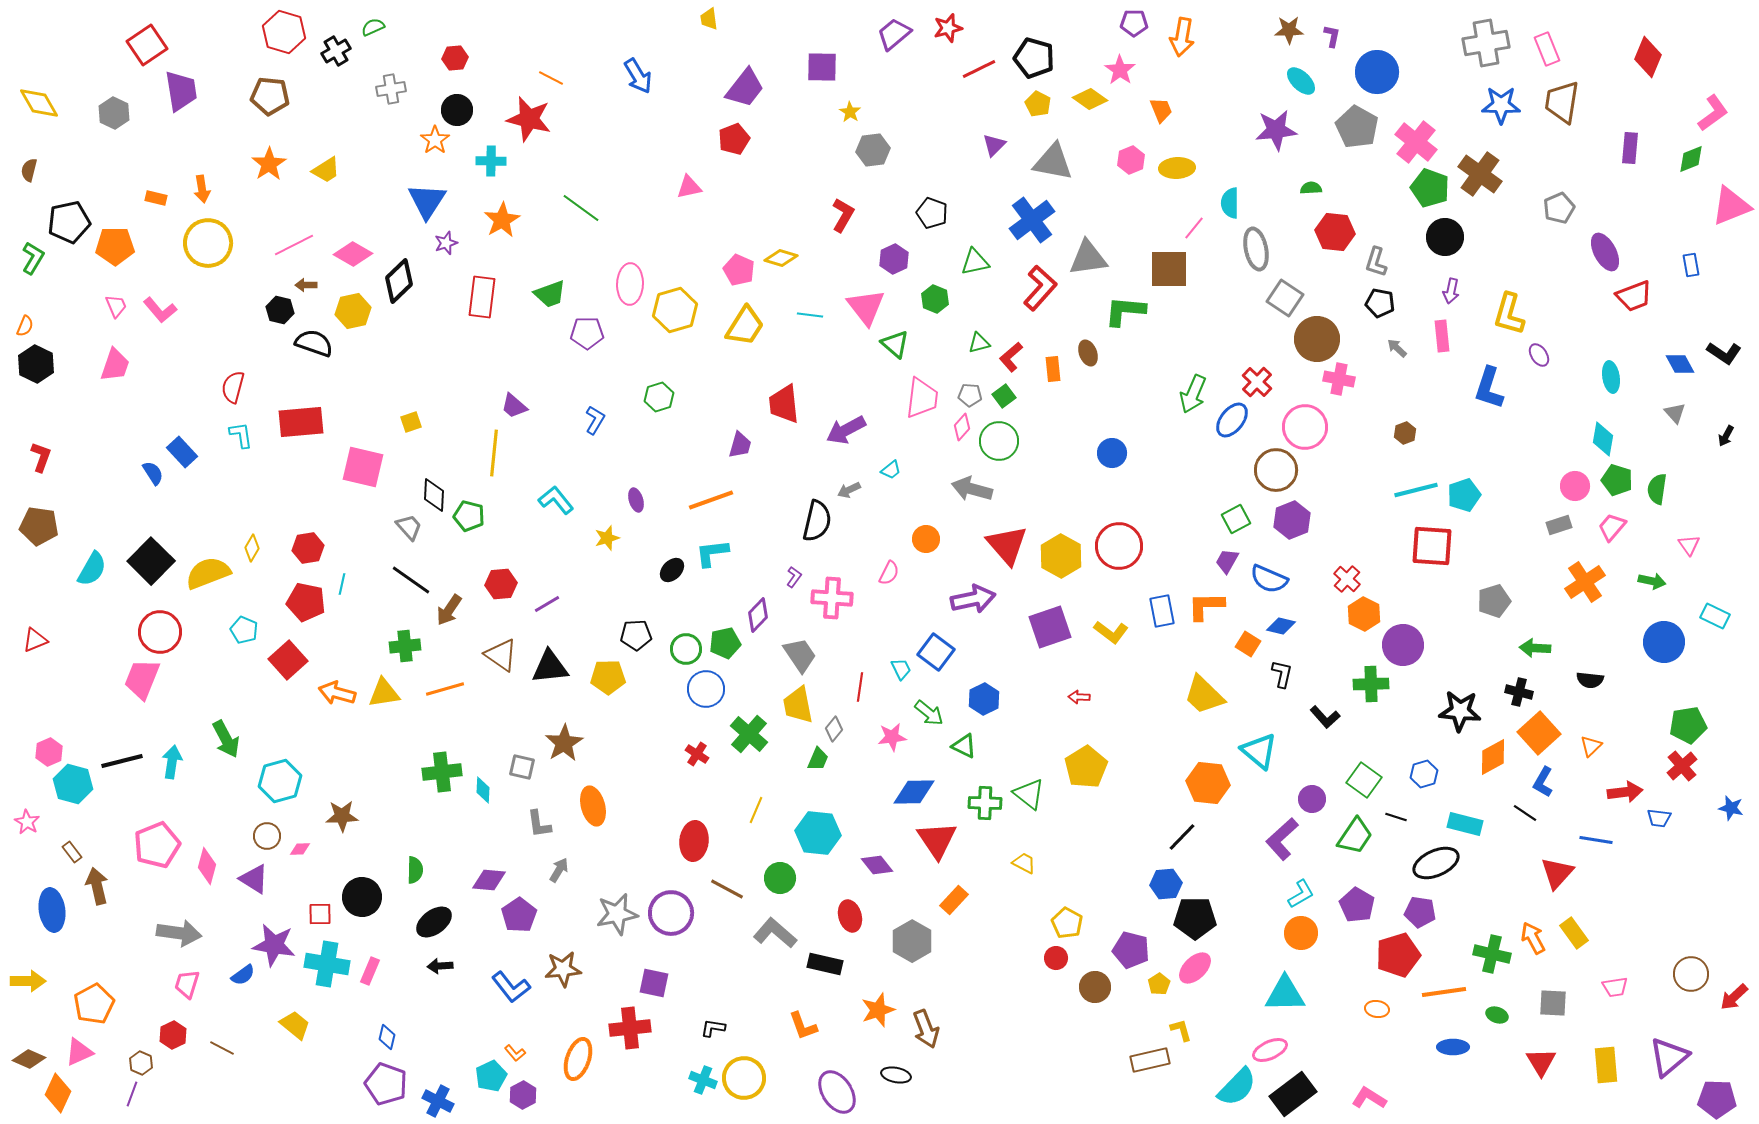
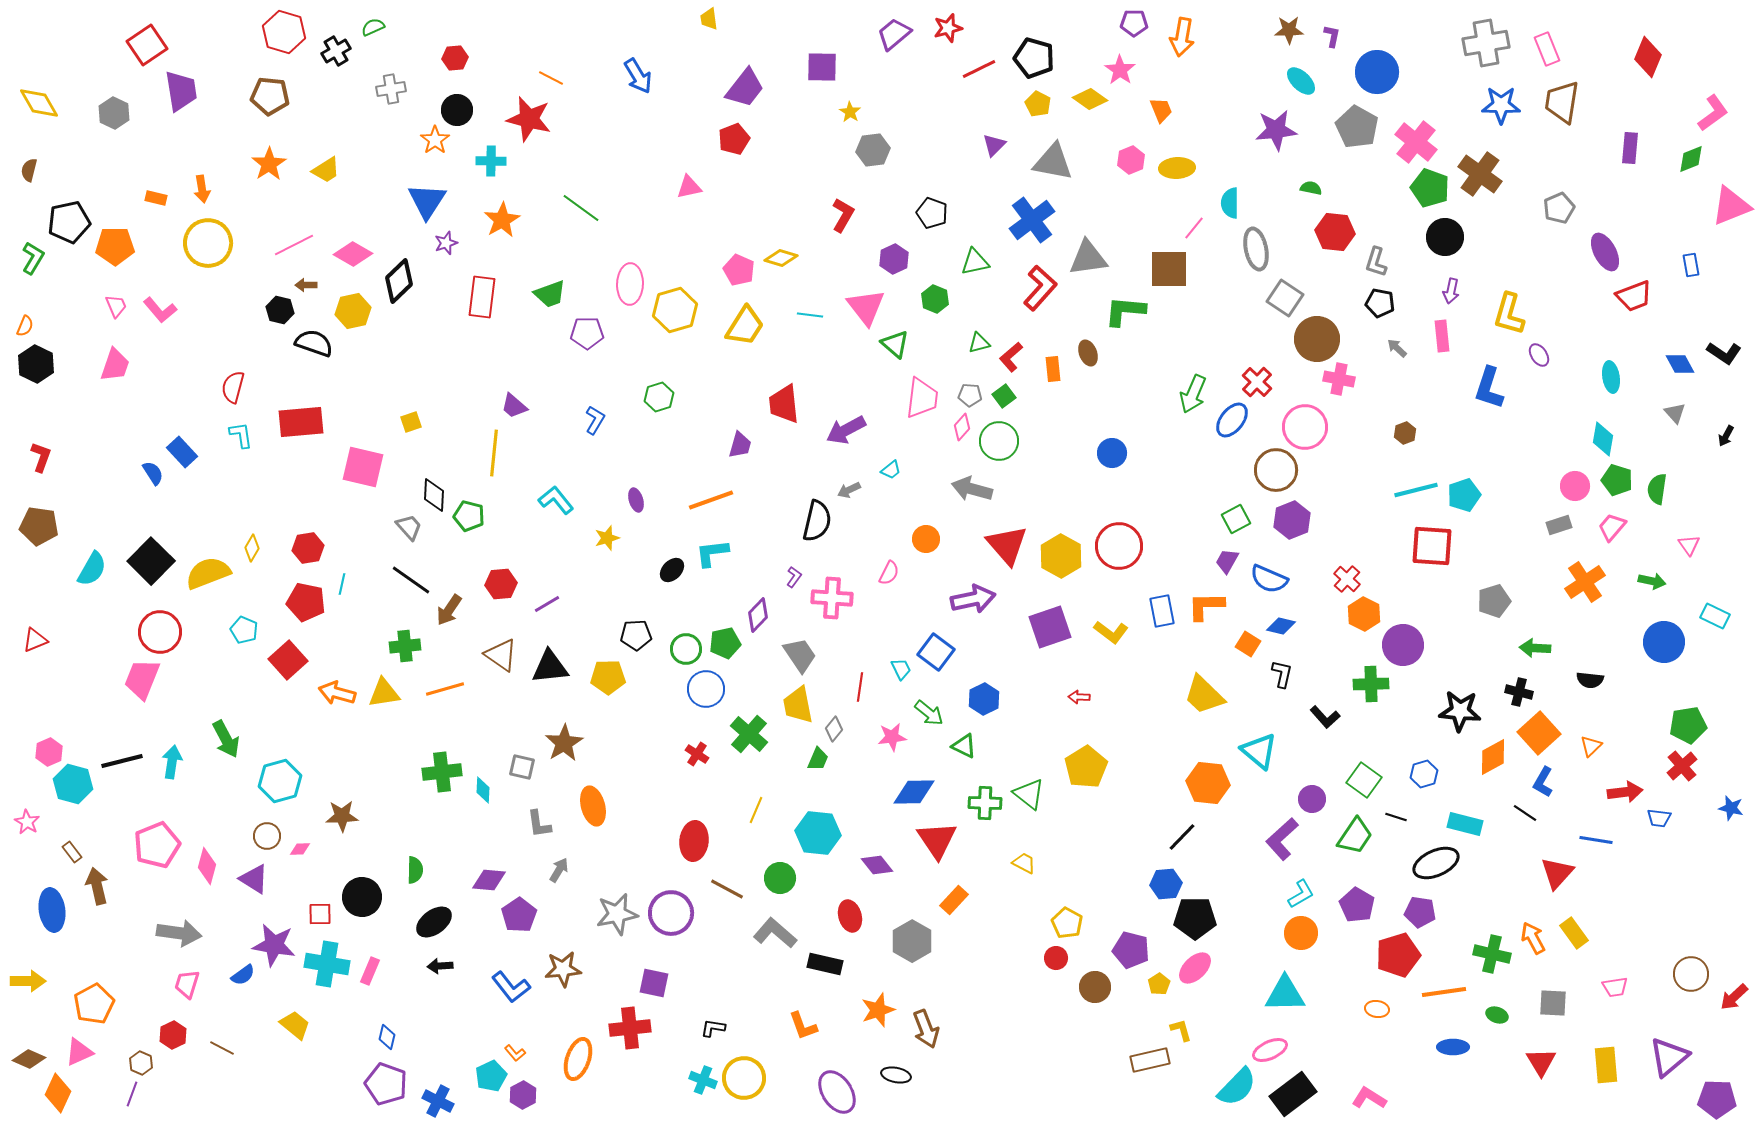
green semicircle at (1311, 188): rotated 15 degrees clockwise
